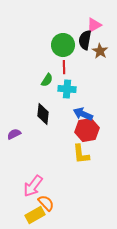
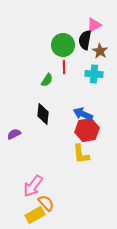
cyan cross: moved 27 px right, 15 px up
